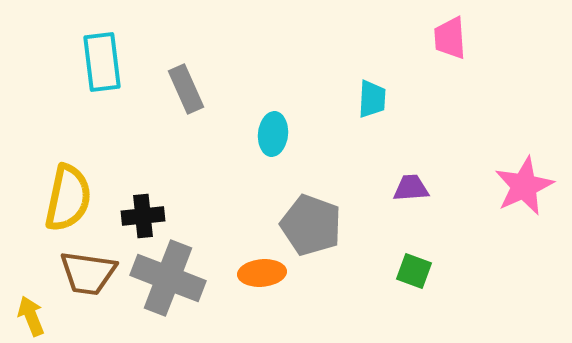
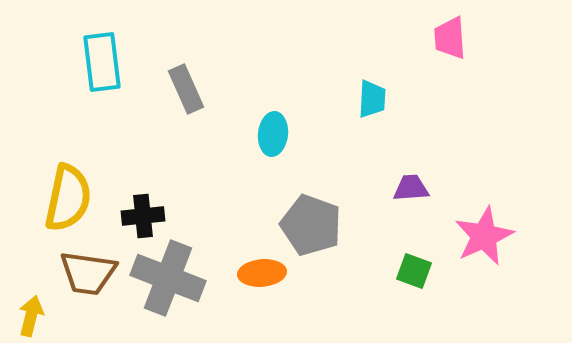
pink star: moved 40 px left, 50 px down
yellow arrow: rotated 36 degrees clockwise
